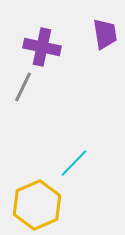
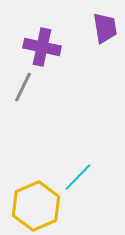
purple trapezoid: moved 6 px up
cyan line: moved 4 px right, 14 px down
yellow hexagon: moved 1 px left, 1 px down
